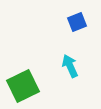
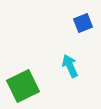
blue square: moved 6 px right, 1 px down
